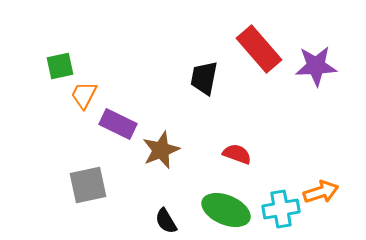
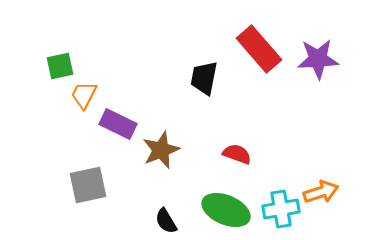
purple star: moved 2 px right, 7 px up
